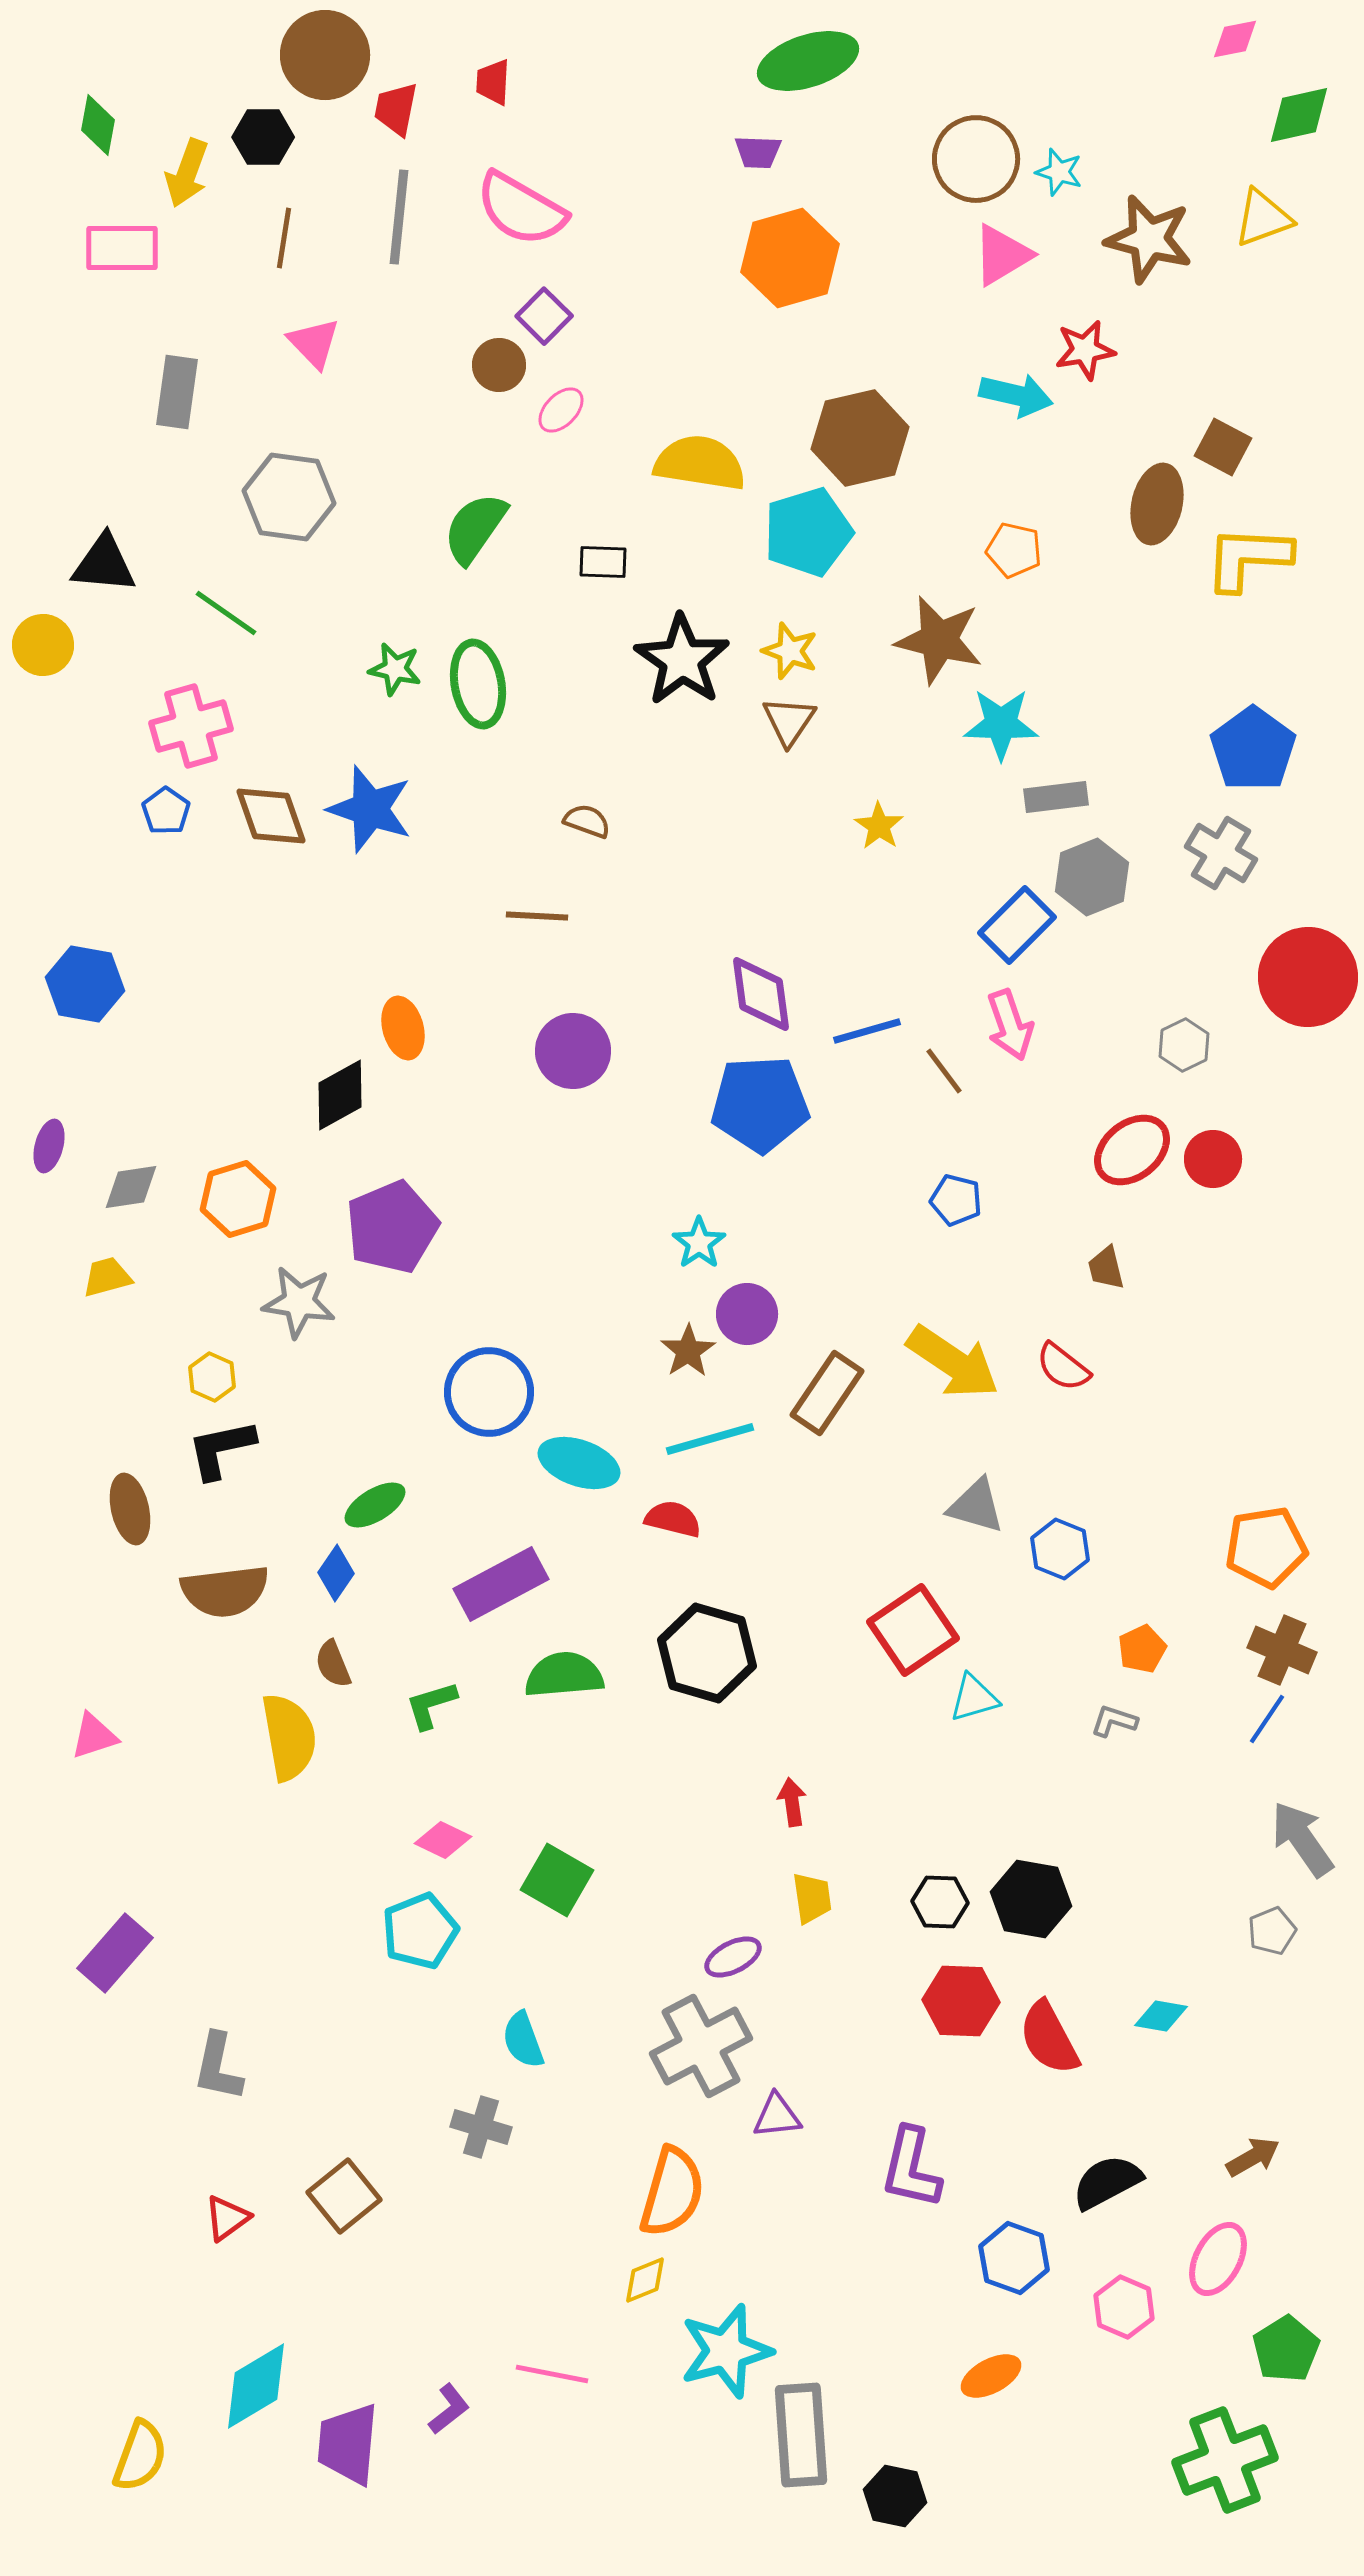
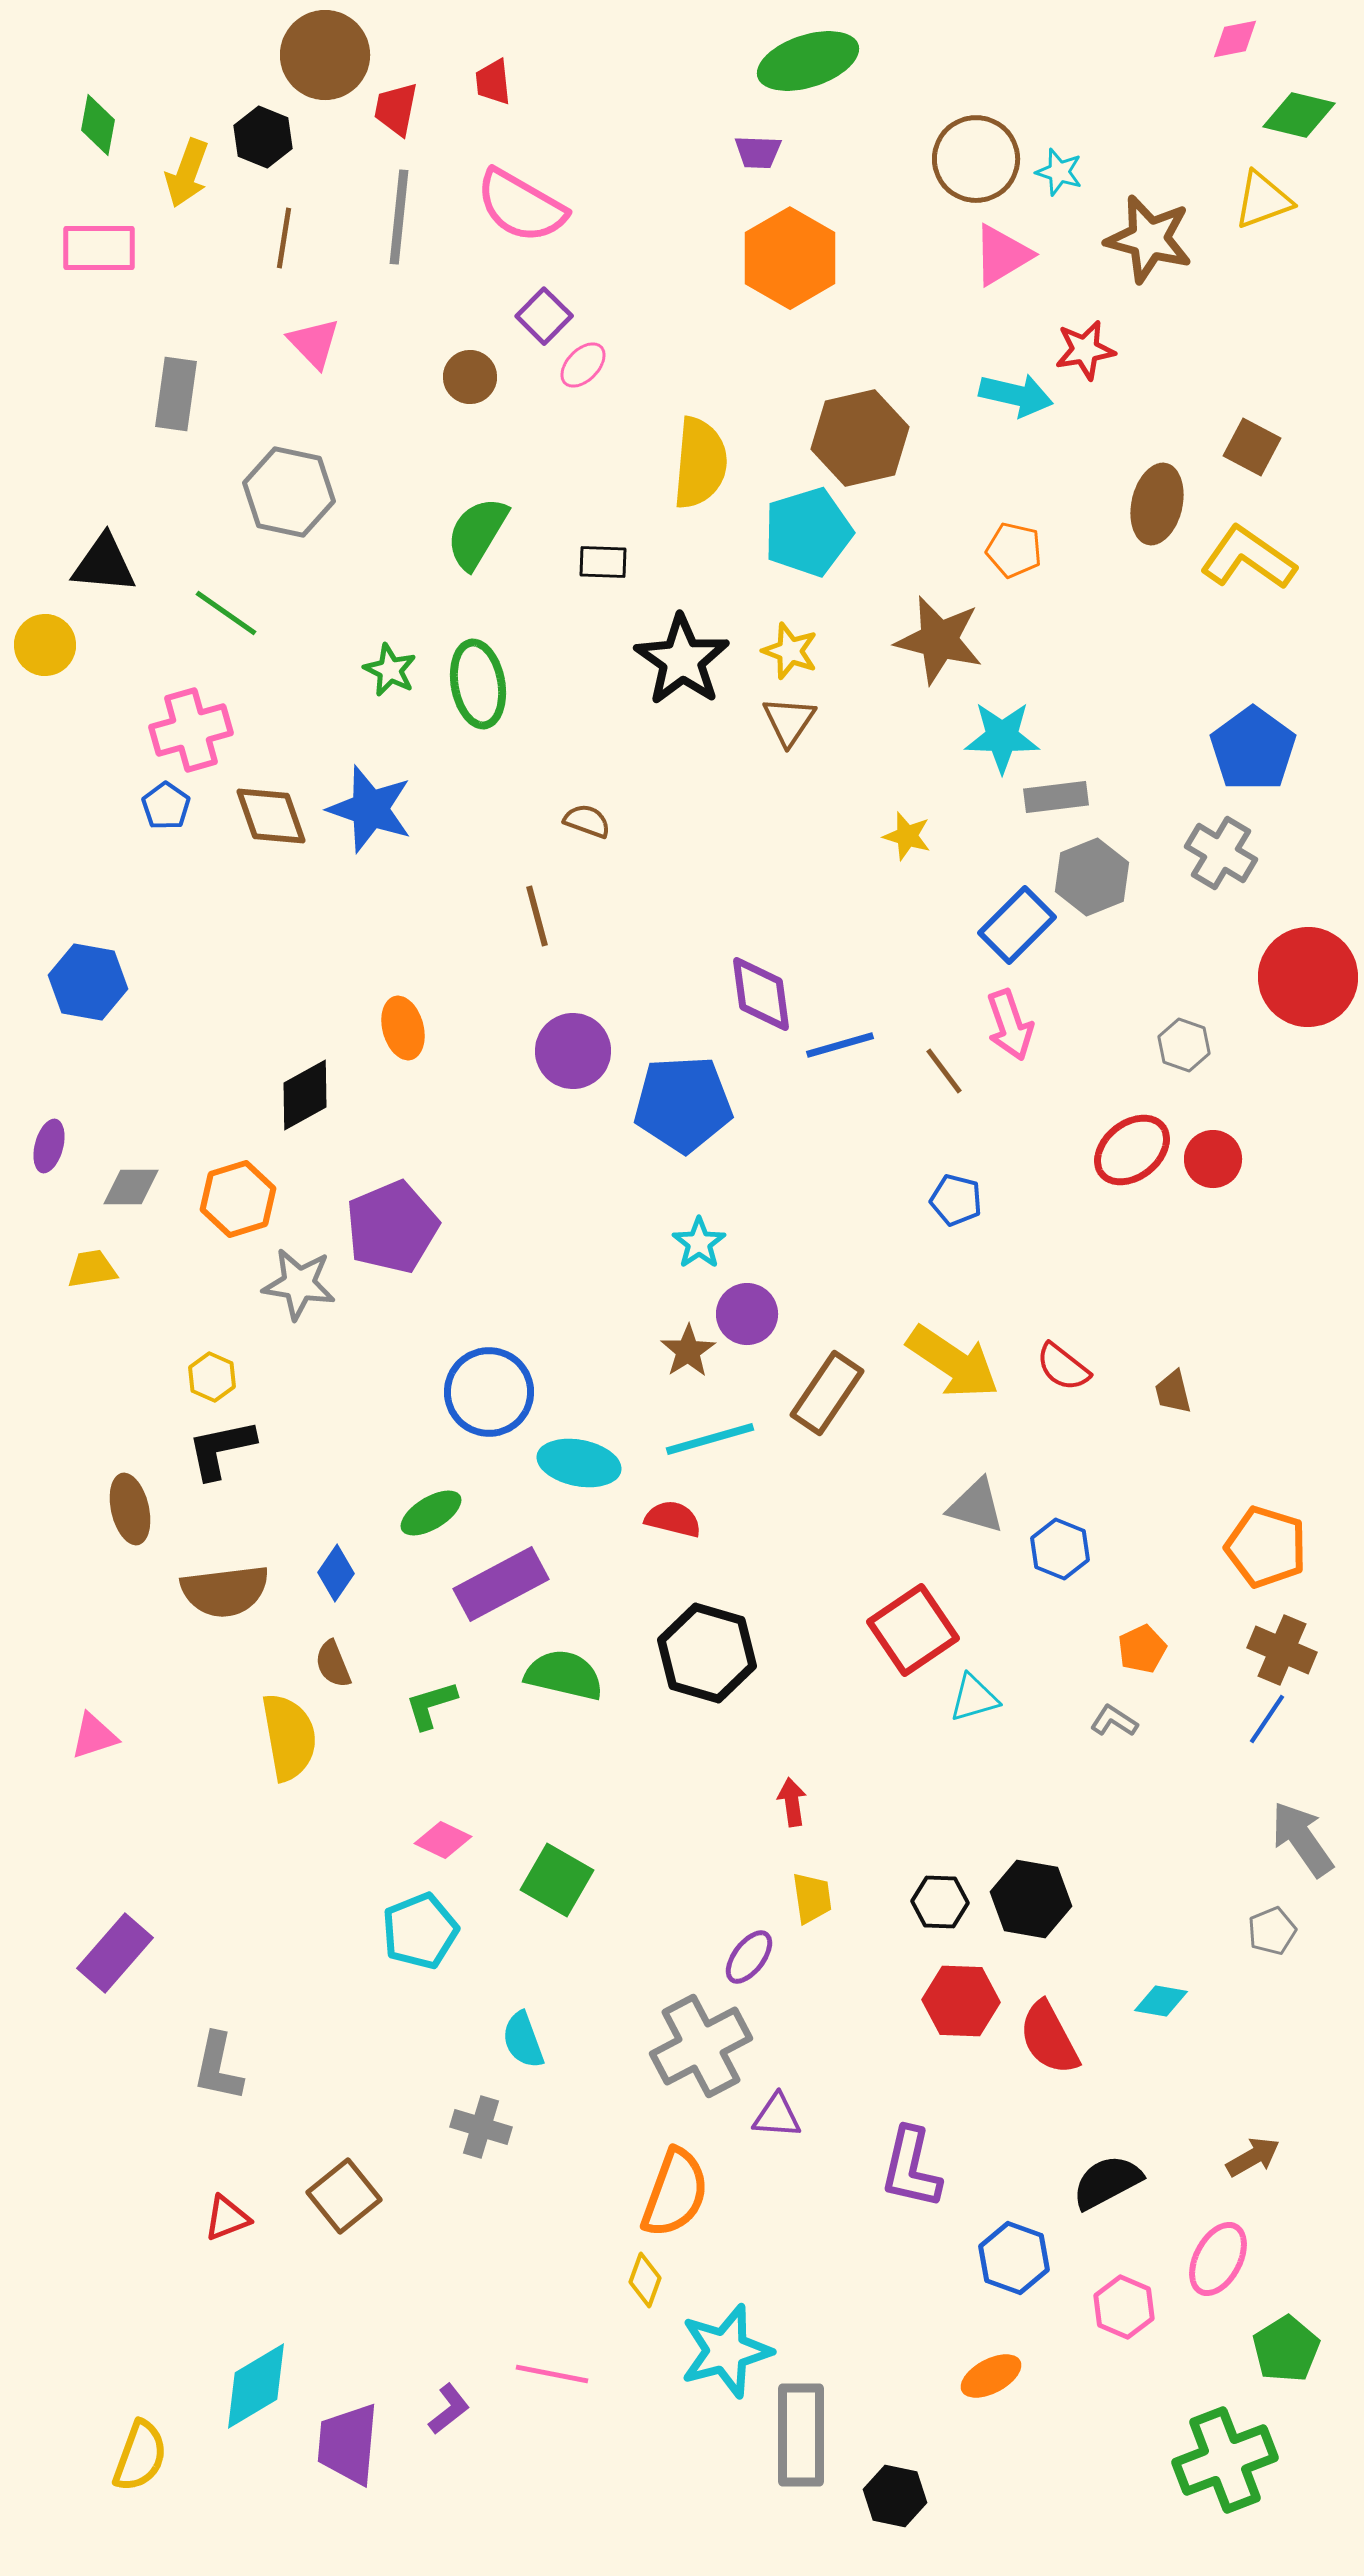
red trapezoid at (493, 82): rotated 9 degrees counterclockwise
green diamond at (1299, 115): rotated 26 degrees clockwise
black hexagon at (263, 137): rotated 22 degrees clockwise
pink semicircle at (521, 209): moved 3 px up
yellow triangle at (1263, 218): moved 18 px up
pink rectangle at (122, 248): moved 23 px left
orange hexagon at (790, 258): rotated 14 degrees counterclockwise
brown circle at (499, 365): moved 29 px left, 12 px down
gray rectangle at (177, 392): moved 1 px left, 2 px down
pink ellipse at (561, 410): moved 22 px right, 45 px up
brown square at (1223, 447): moved 29 px right
yellow semicircle at (700, 463): rotated 86 degrees clockwise
gray hexagon at (289, 497): moved 5 px up; rotated 4 degrees clockwise
green semicircle at (475, 528): moved 2 px right, 5 px down; rotated 4 degrees counterclockwise
yellow L-shape at (1248, 558): rotated 32 degrees clockwise
yellow circle at (43, 645): moved 2 px right
green star at (395, 669): moved 5 px left, 1 px down; rotated 14 degrees clockwise
cyan star at (1001, 724): moved 1 px right, 13 px down
pink cross at (191, 726): moved 4 px down
blue pentagon at (166, 811): moved 5 px up
yellow star at (879, 826): moved 28 px right, 10 px down; rotated 18 degrees counterclockwise
brown line at (537, 916): rotated 72 degrees clockwise
blue hexagon at (85, 984): moved 3 px right, 2 px up
blue line at (867, 1031): moved 27 px left, 14 px down
gray hexagon at (1184, 1045): rotated 15 degrees counterclockwise
black diamond at (340, 1095): moved 35 px left
blue pentagon at (760, 1104): moved 77 px left
gray diamond at (131, 1187): rotated 8 degrees clockwise
brown trapezoid at (1106, 1268): moved 67 px right, 124 px down
yellow trapezoid at (107, 1277): moved 15 px left, 8 px up; rotated 6 degrees clockwise
gray star at (299, 1302): moved 18 px up
cyan ellipse at (579, 1463): rotated 8 degrees counterclockwise
green ellipse at (375, 1505): moved 56 px right, 8 px down
orange pentagon at (1266, 1547): rotated 26 degrees clockwise
green semicircle at (564, 1675): rotated 18 degrees clockwise
gray L-shape at (1114, 1721): rotated 15 degrees clockwise
purple ellipse at (733, 1957): moved 16 px right; rotated 26 degrees counterclockwise
cyan diamond at (1161, 2016): moved 15 px up
purple triangle at (777, 2116): rotated 10 degrees clockwise
orange semicircle at (672, 2192): moved 3 px right, 1 px down; rotated 4 degrees clockwise
red triangle at (227, 2218): rotated 15 degrees clockwise
yellow diamond at (645, 2280): rotated 48 degrees counterclockwise
gray rectangle at (801, 2435): rotated 4 degrees clockwise
